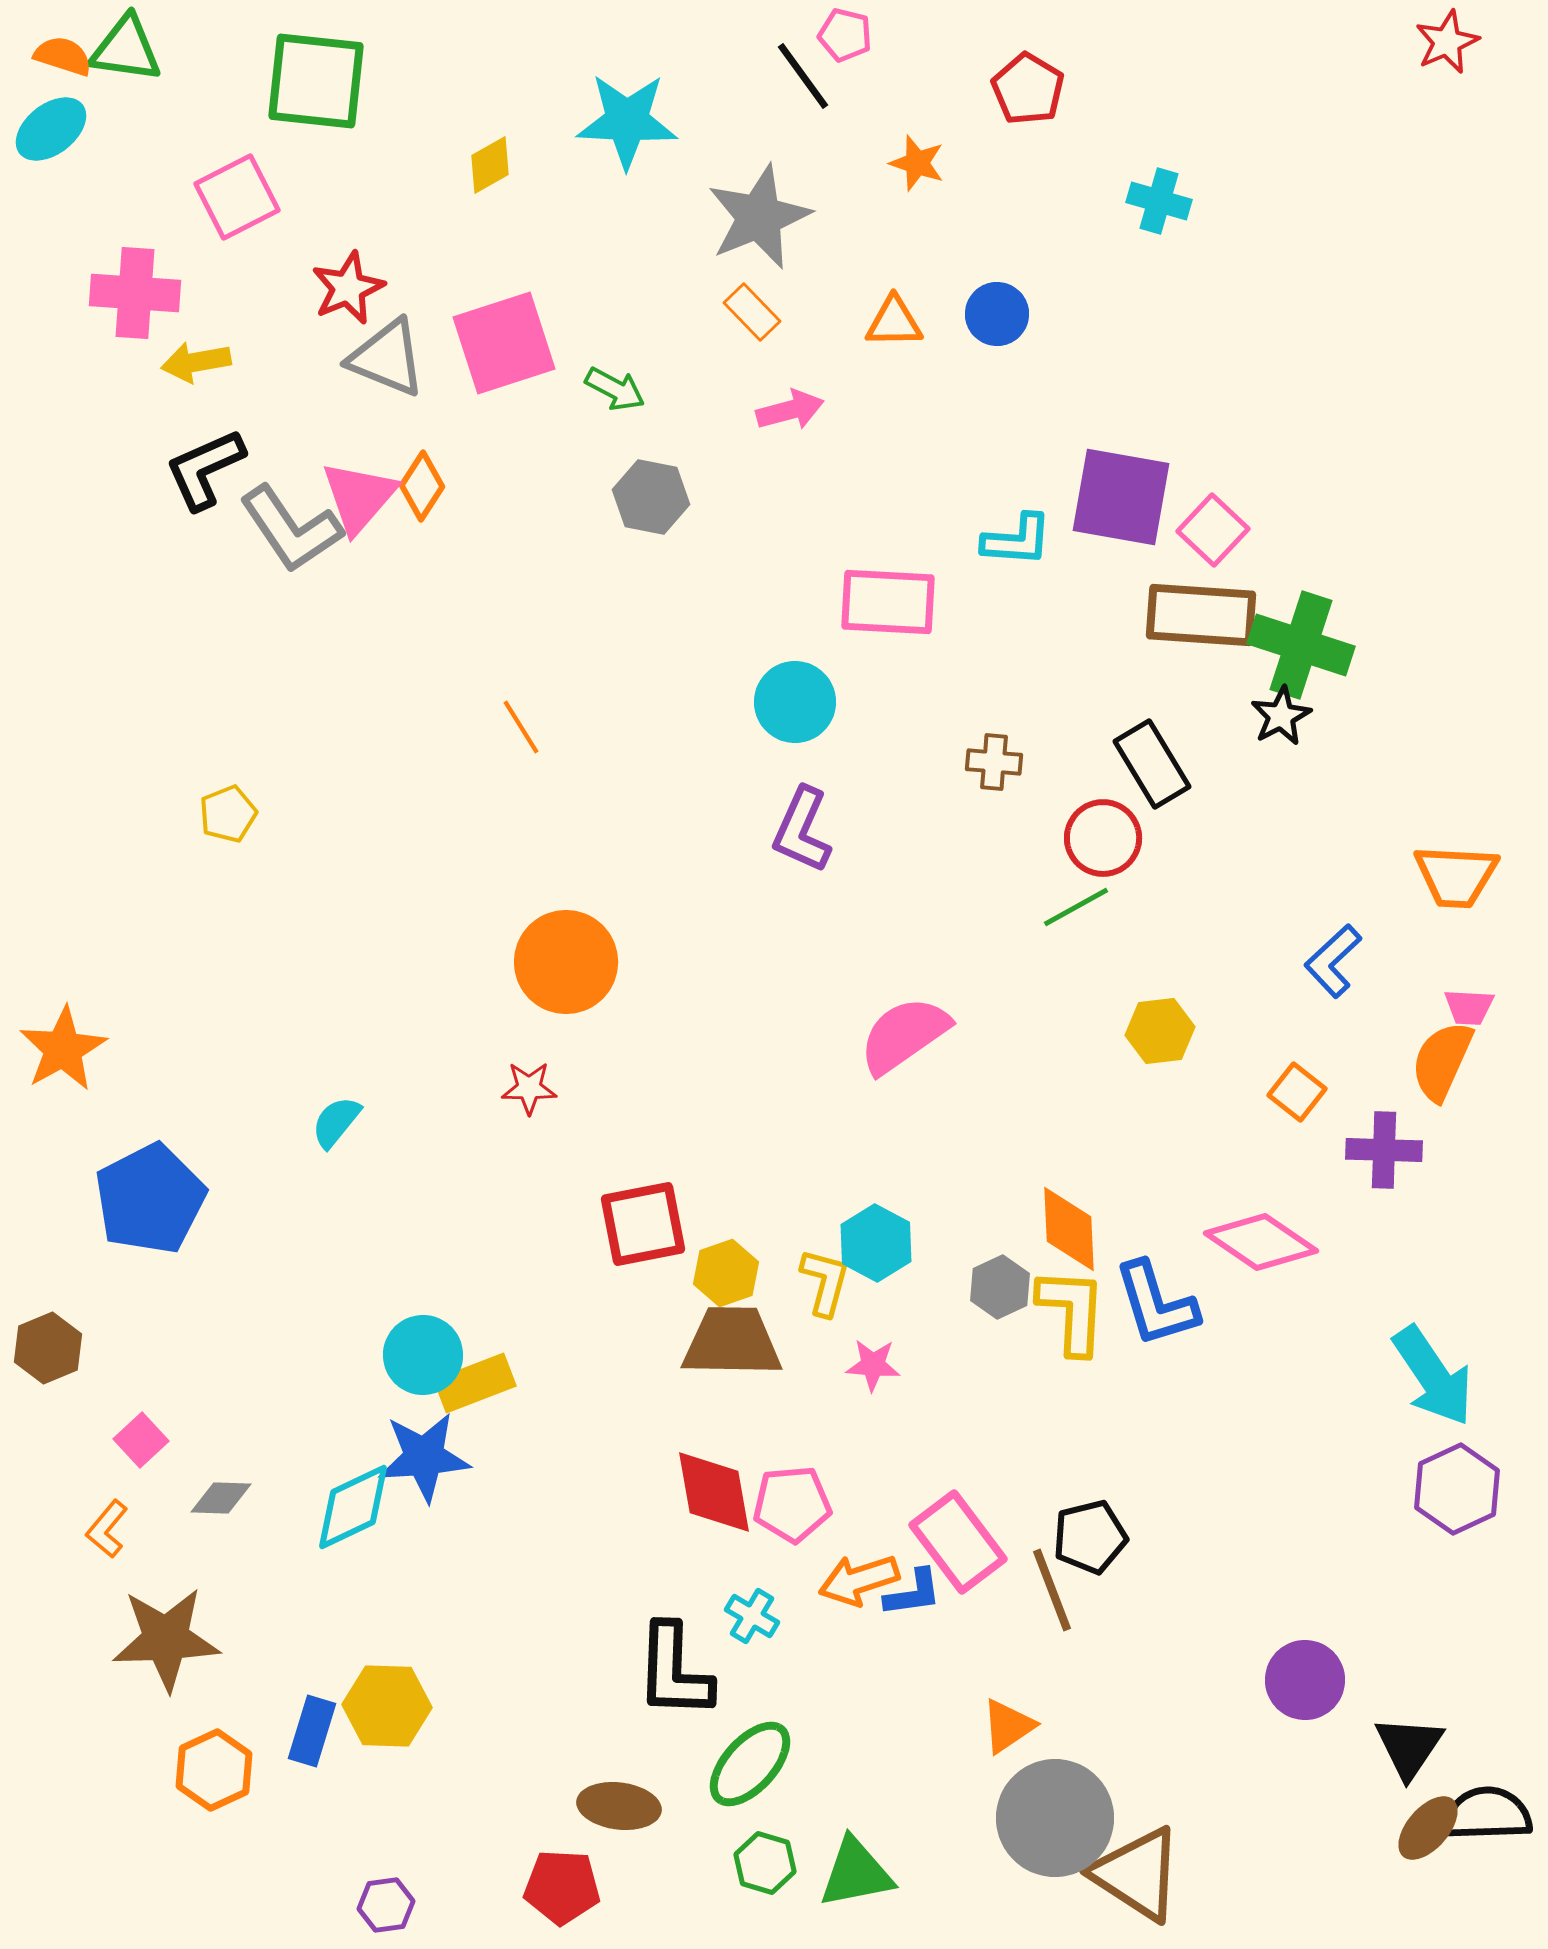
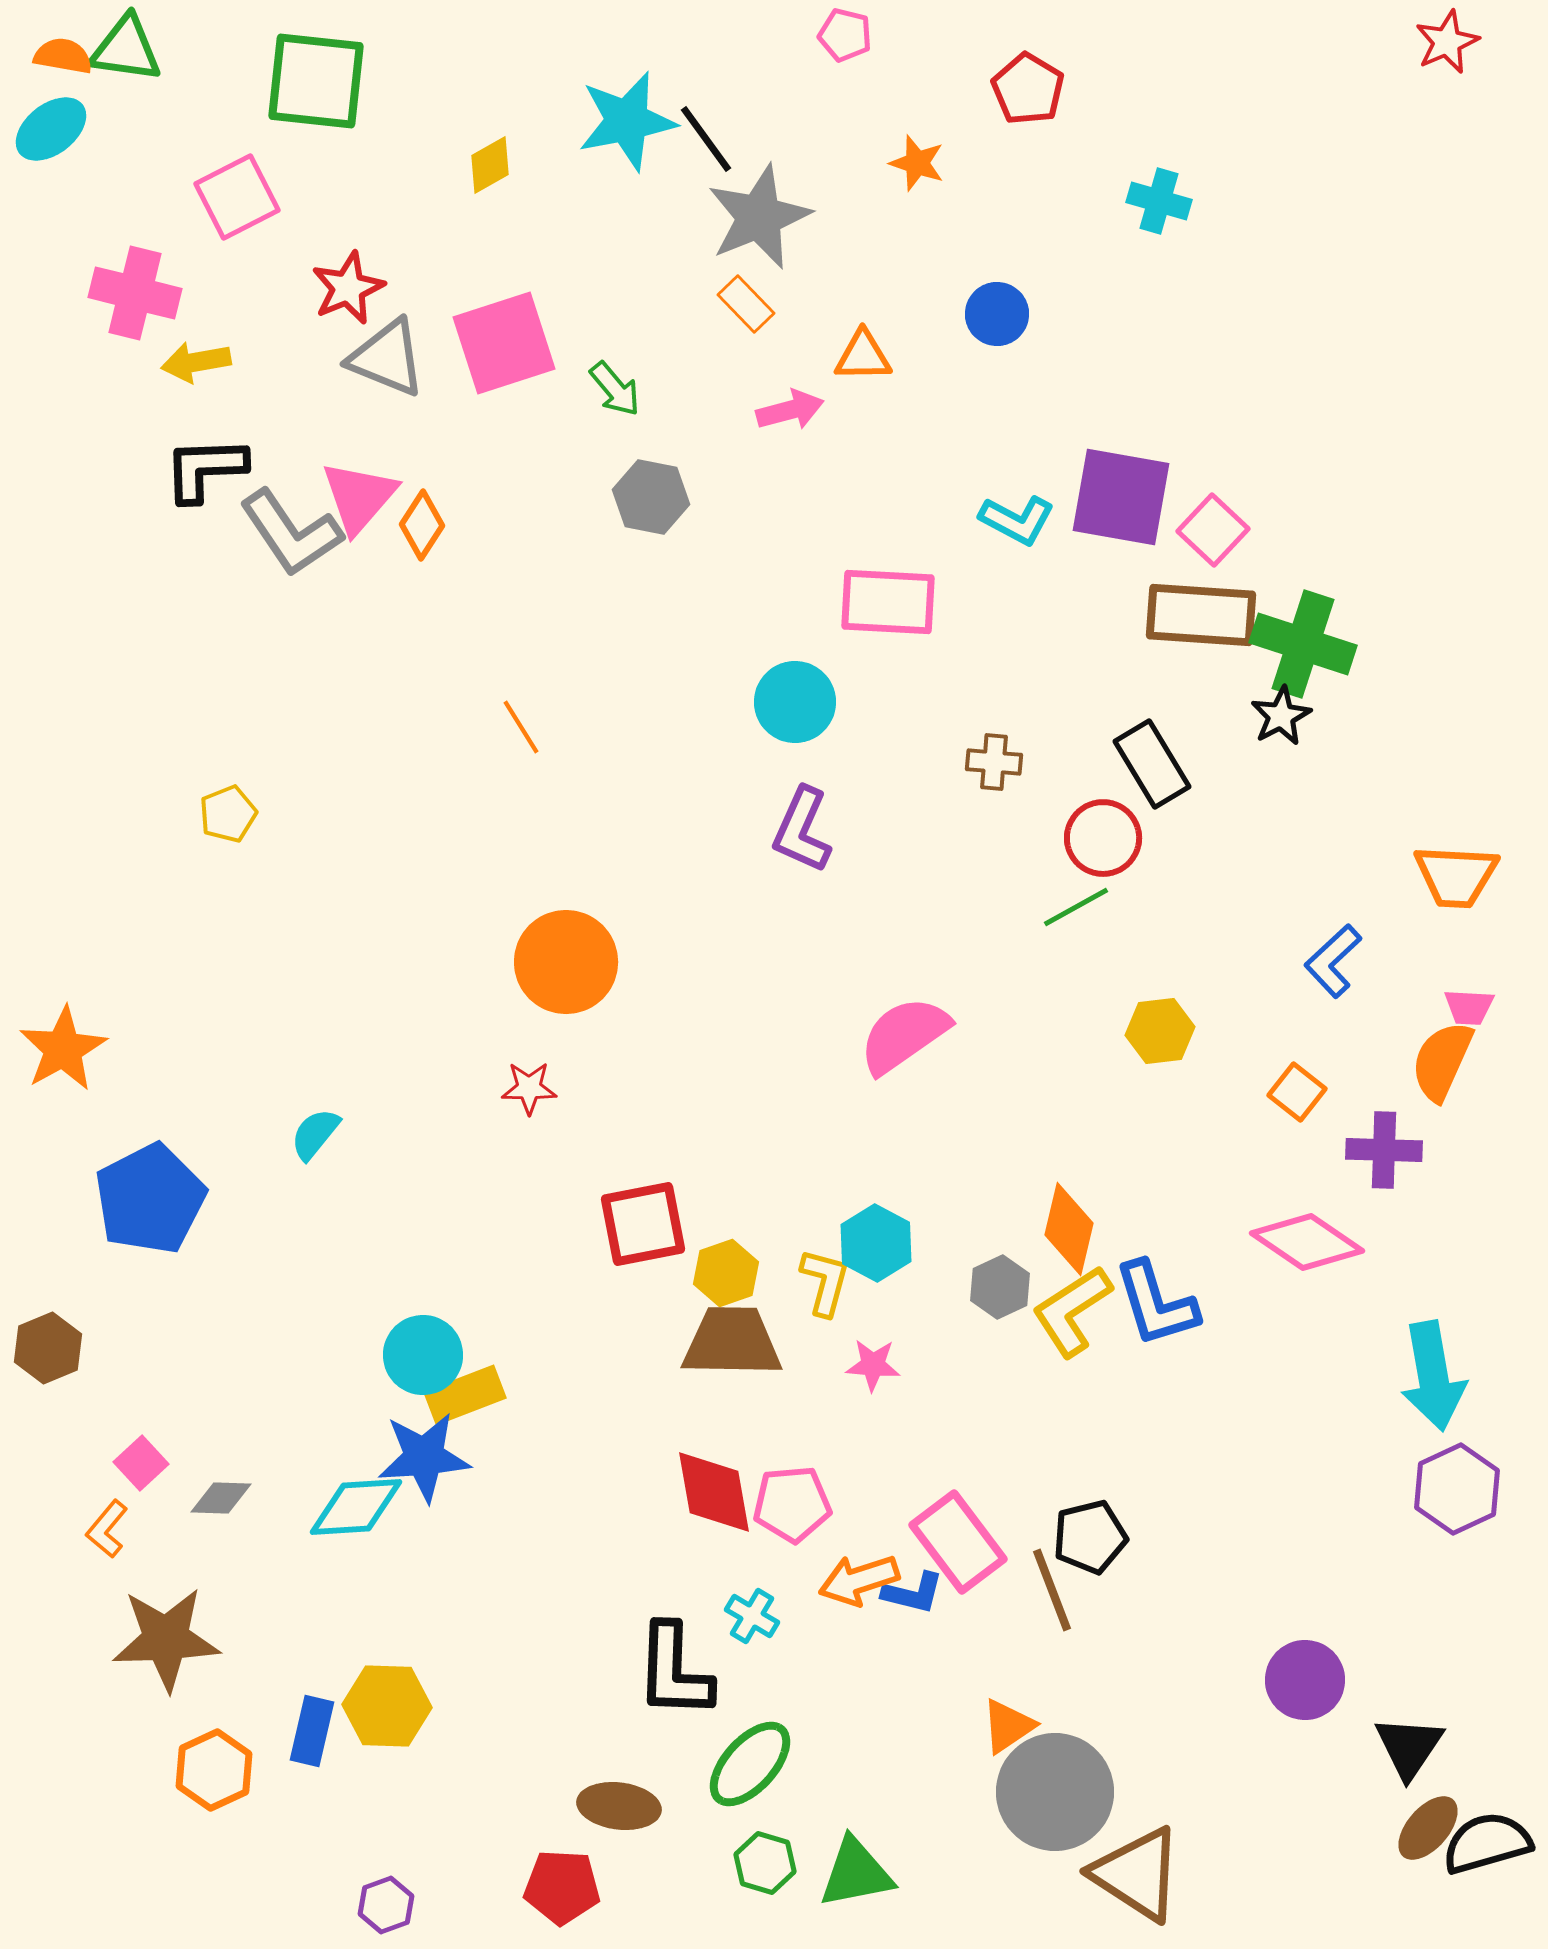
orange semicircle at (63, 56): rotated 8 degrees counterclockwise
black line at (803, 76): moved 97 px left, 63 px down
cyan star at (627, 121): rotated 14 degrees counterclockwise
pink cross at (135, 293): rotated 10 degrees clockwise
orange rectangle at (752, 312): moved 6 px left, 8 px up
orange triangle at (894, 322): moved 31 px left, 34 px down
green arrow at (615, 389): rotated 22 degrees clockwise
black L-shape at (205, 469): rotated 22 degrees clockwise
orange diamond at (422, 486): moved 39 px down
gray L-shape at (291, 529): moved 4 px down
cyan L-shape at (1017, 540): moved 20 px up; rotated 24 degrees clockwise
green cross at (1301, 645): moved 2 px right, 1 px up
cyan semicircle at (336, 1122): moved 21 px left, 12 px down
orange diamond at (1069, 1229): rotated 16 degrees clockwise
pink diamond at (1261, 1242): moved 46 px right
yellow L-shape at (1072, 1311): rotated 126 degrees counterclockwise
cyan arrow at (1433, 1376): rotated 24 degrees clockwise
yellow rectangle at (475, 1383): moved 10 px left, 12 px down
pink square at (141, 1440): moved 23 px down
cyan diamond at (353, 1507): moved 3 px right; rotated 22 degrees clockwise
blue L-shape at (913, 1593): rotated 22 degrees clockwise
blue rectangle at (312, 1731): rotated 4 degrees counterclockwise
black semicircle at (1487, 1814): moved 29 px down; rotated 14 degrees counterclockwise
gray circle at (1055, 1818): moved 26 px up
purple hexagon at (386, 1905): rotated 12 degrees counterclockwise
